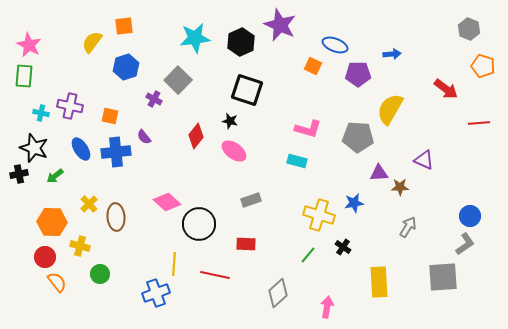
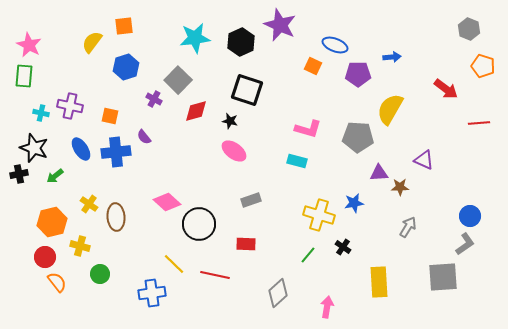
blue arrow at (392, 54): moved 3 px down
red diamond at (196, 136): moved 25 px up; rotated 35 degrees clockwise
yellow cross at (89, 204): rotated 12 degrees counterclockwise
orange hexagon at (52, 222): rotated 16 degrees counterclockwise
yellow line at (174, 264): rotated 50 degrees counterclockwise
blue cross at (156, 293): moved 4 px left; rotated 12 degrees clockwise
